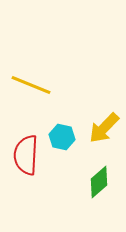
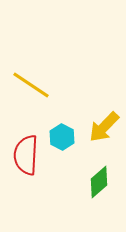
yellow line: rotated 12 degrees clockwise
yellow arrow: moved 1 px up
cyan hexagon: rotated 15 degrees clockwise
